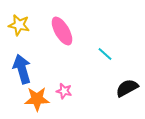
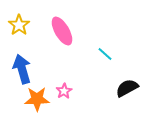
yellow star: rotated 25 degrees clockwise
pink star: rotated 28 degrees clockwise
